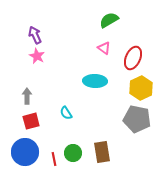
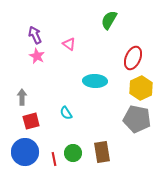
green semicircle: rotated 30 degrees counterclockwise
pink triangle: moved 35 px left, 4 px up
gray arrow: moved 5 px left, 1 px down
